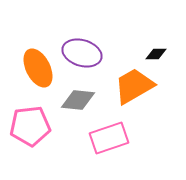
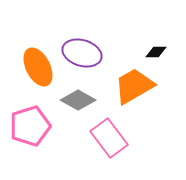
black diamond: moved 2 px up
orange ellipse: moved 1 px up
gray diamond: rotated 24 degrees clockwise
pink pentagon: rotated 12 degrees counterclockwise
pink rectangle: rotated 72 degrees clockwise
